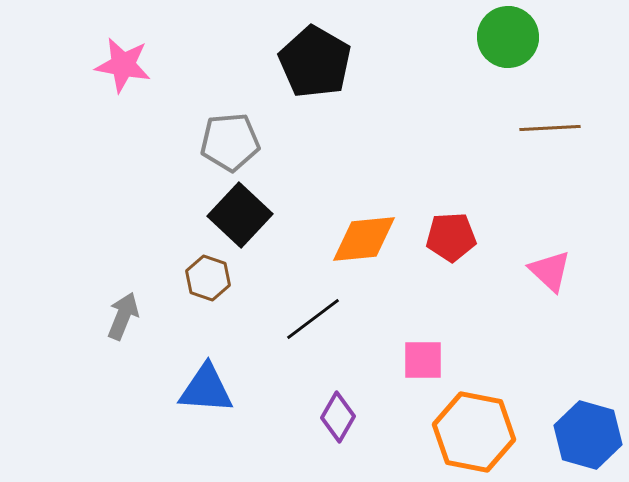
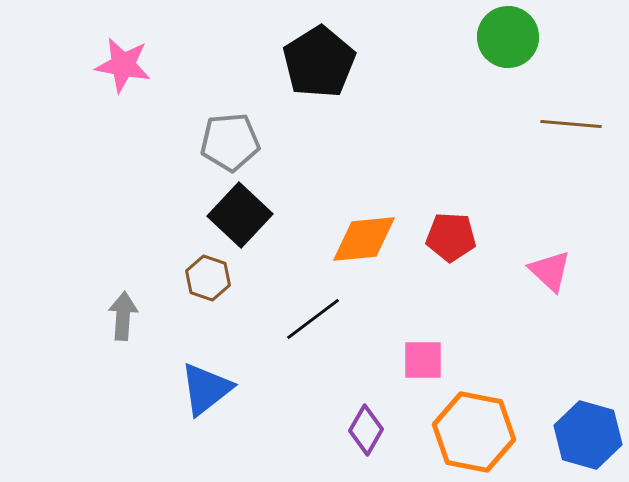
black pentagon: moved 4 px right; rotated 10 degrees clockwise
brown line: moved 21 px right, 4 px up; rotated 8 degrees clockwise
red pentagon: rotated 6 degrees clockwise
gray arrow: rotated 18 degrees counterclockwise
blue triangle: rotated 42 degrees counterclockwise
purple diamond: moved 28 px right, 13 px down
